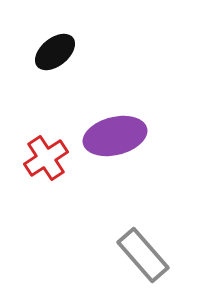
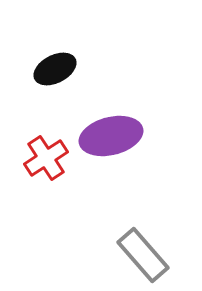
black ellipse: moved 17 px down; rotated 12 degrees clockwise
purple ellipse: moved 4 px left
